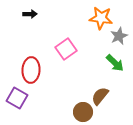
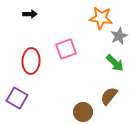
pink square: rotated 15 degrees clockwise
red ellipse: moved 9 px up
brown semicircle: moved 9 px right
